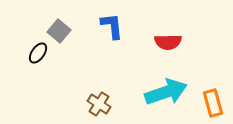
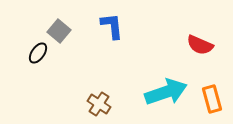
red semicircle: moved 32 px right, 3 px down; rotated 24 degrees clockwise
orange rectangle: moved 1 px left, 4 px up
